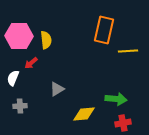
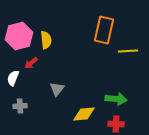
pink hexagon: rotated 16 degrees counterclockwise
gray triangle: rotated 21 degrees counterclockwise
red cross: moved 7 px left, 1 px down; rotated 14 degrees clockwise
